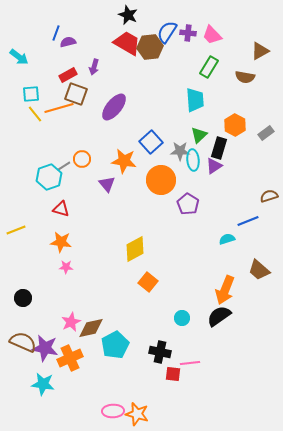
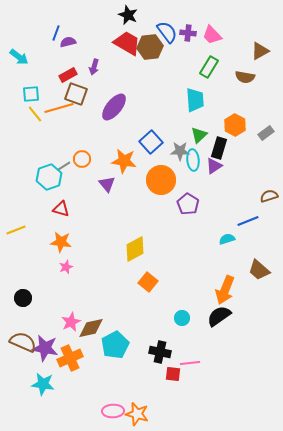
blue semicircle at (167, 32): rotated 110 degrees clockwise
pink star at (66, 267): rotated 24 degrees counterclockwise
